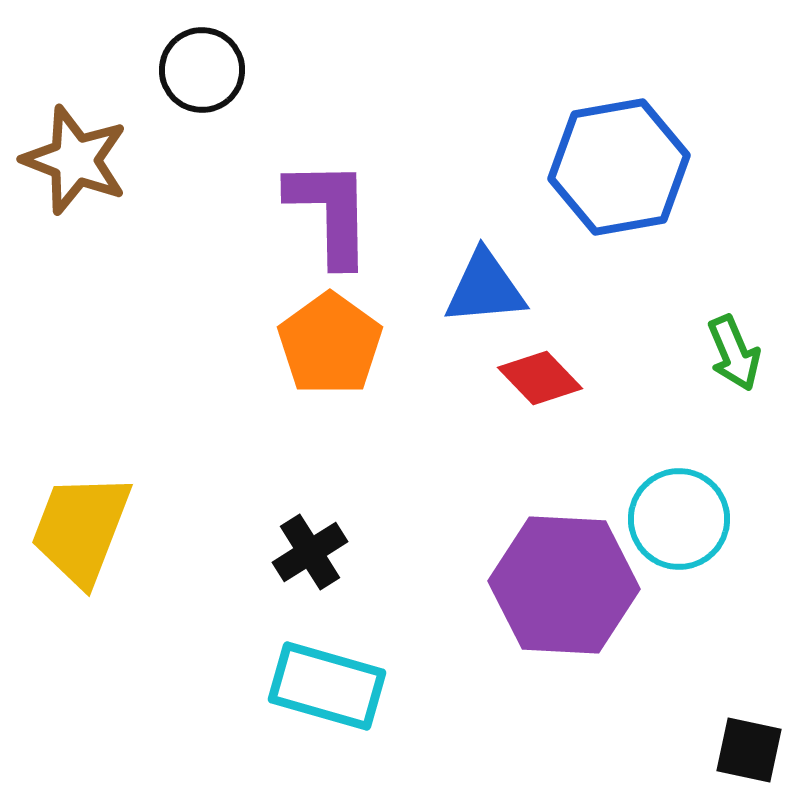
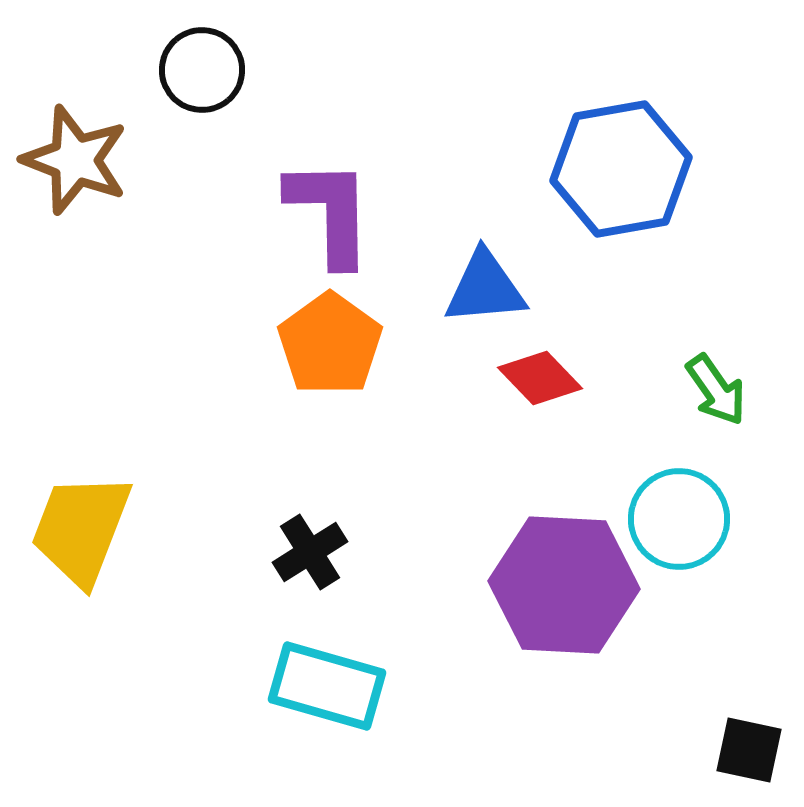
blue hexagon: moved 2 px right, 2 px down
green arrow: moved 18 px left, 37 px down; rotated 12 degrees counterclockwise
